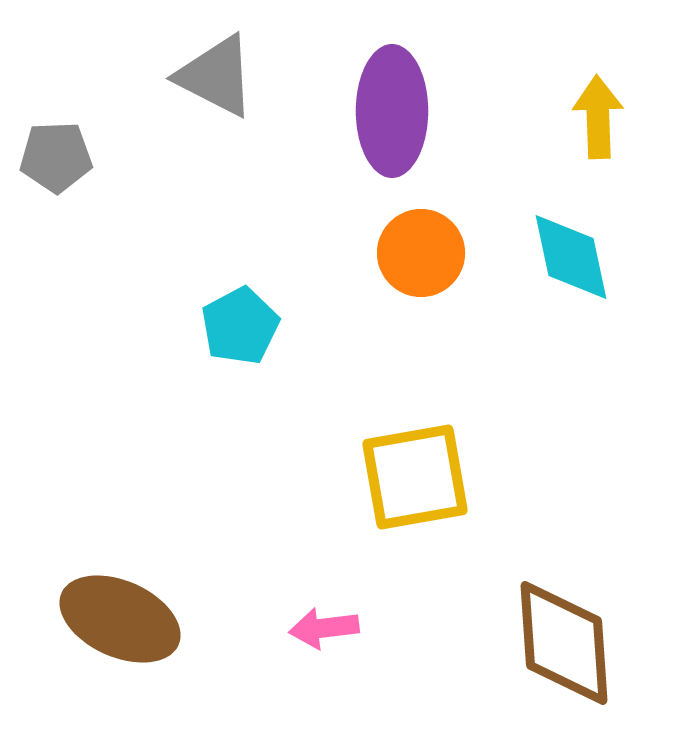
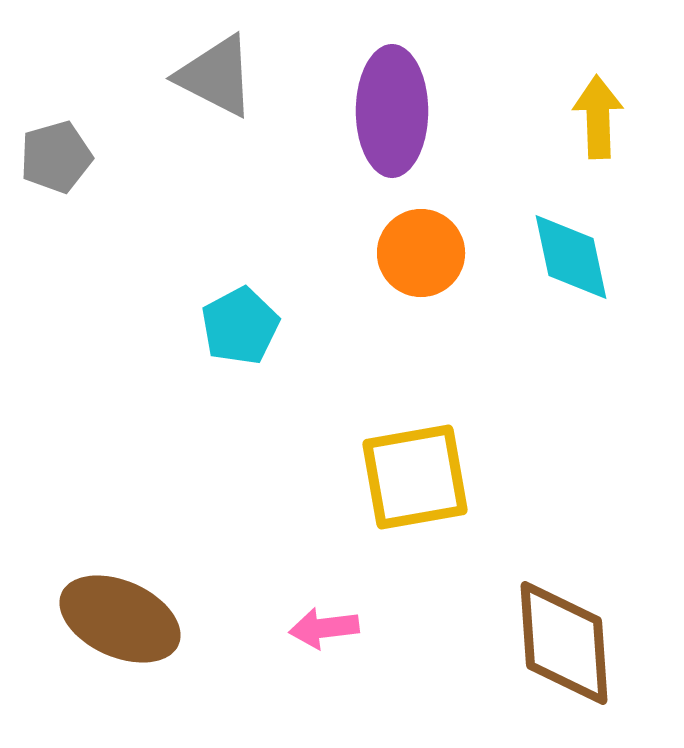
gray pentagon: rotated 14 degrees counterclockwise
